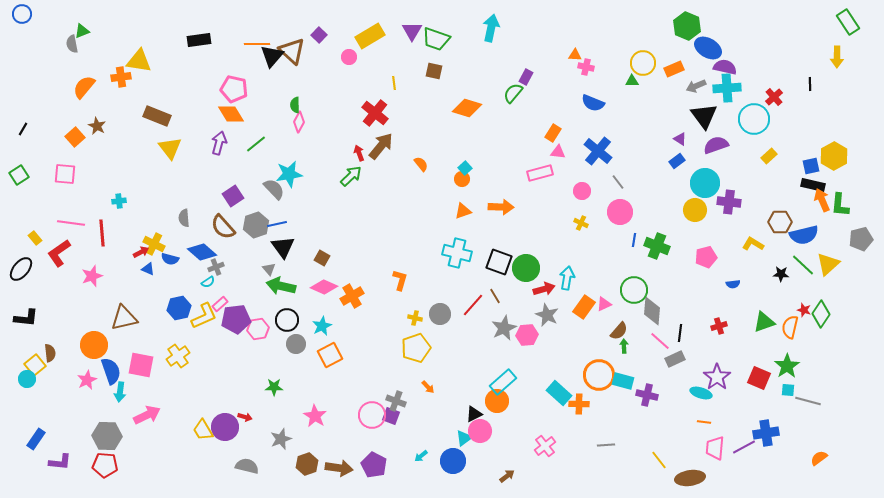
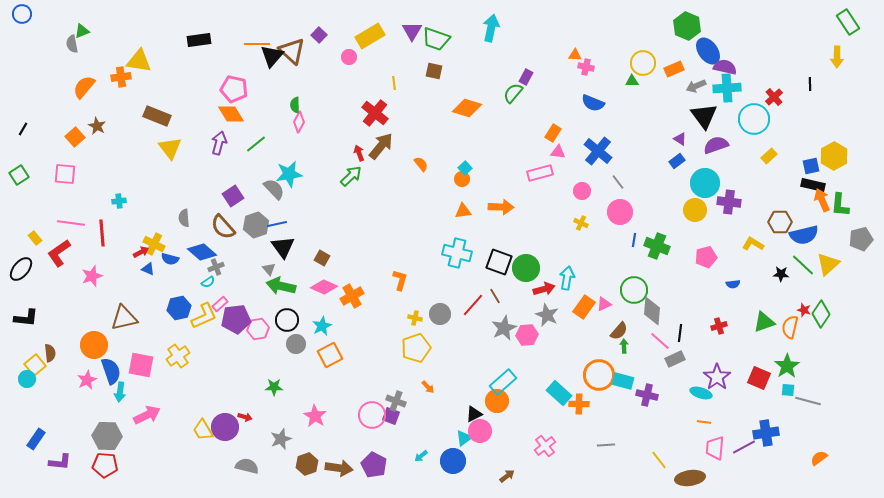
blue ellipse at (708, 48): moved 3 px down; rotated 24 degrees clockwise
orange triangle at (463, 211): rotated 12 degrees clockwise
